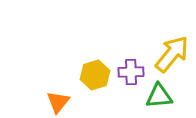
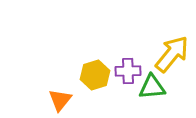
purple cross: moved 3 px left, 1 px up
green triangle: moved 7 px left, 9 px up
orange triangle: moved 2 px right, 2 px up
